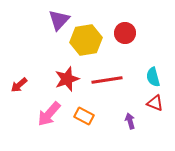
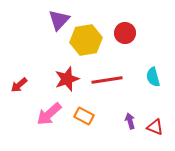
red triangle: moved 24 px down
pink arrow: rotated 8 degrees clockwise
